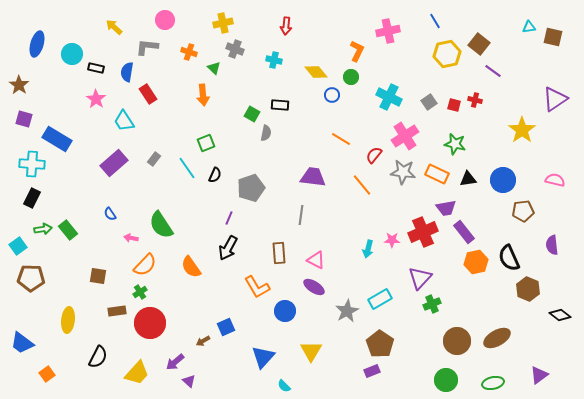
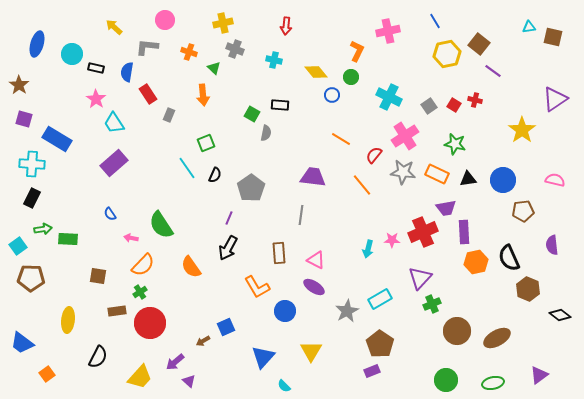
gray square at (429, 102): moved 4 px down
red square at (454, 105): rotated 16 degrees clockwise
cyan trapezoid at (124, 121): moved 10 px left, 2 px down
gray rectangle at (154, 159): moved 15 px right, 44 px up; rotated 16 degrees counterclockwise
gray pentagon at (251, 188): rotated 16 degrees counterclockwise
green rectangle at (68, 230): moved 9 px down; rotated 48 degrees counterclockwise
purple rectangle at (464, 232): rotated 35 degrees clockwise
orange semicircle at (145, 265): moved 2 px left
brown circle at (457, 341): moved 10 px up
yellow trapezoid at (137, 373): moved 3 px right, 4 px down
